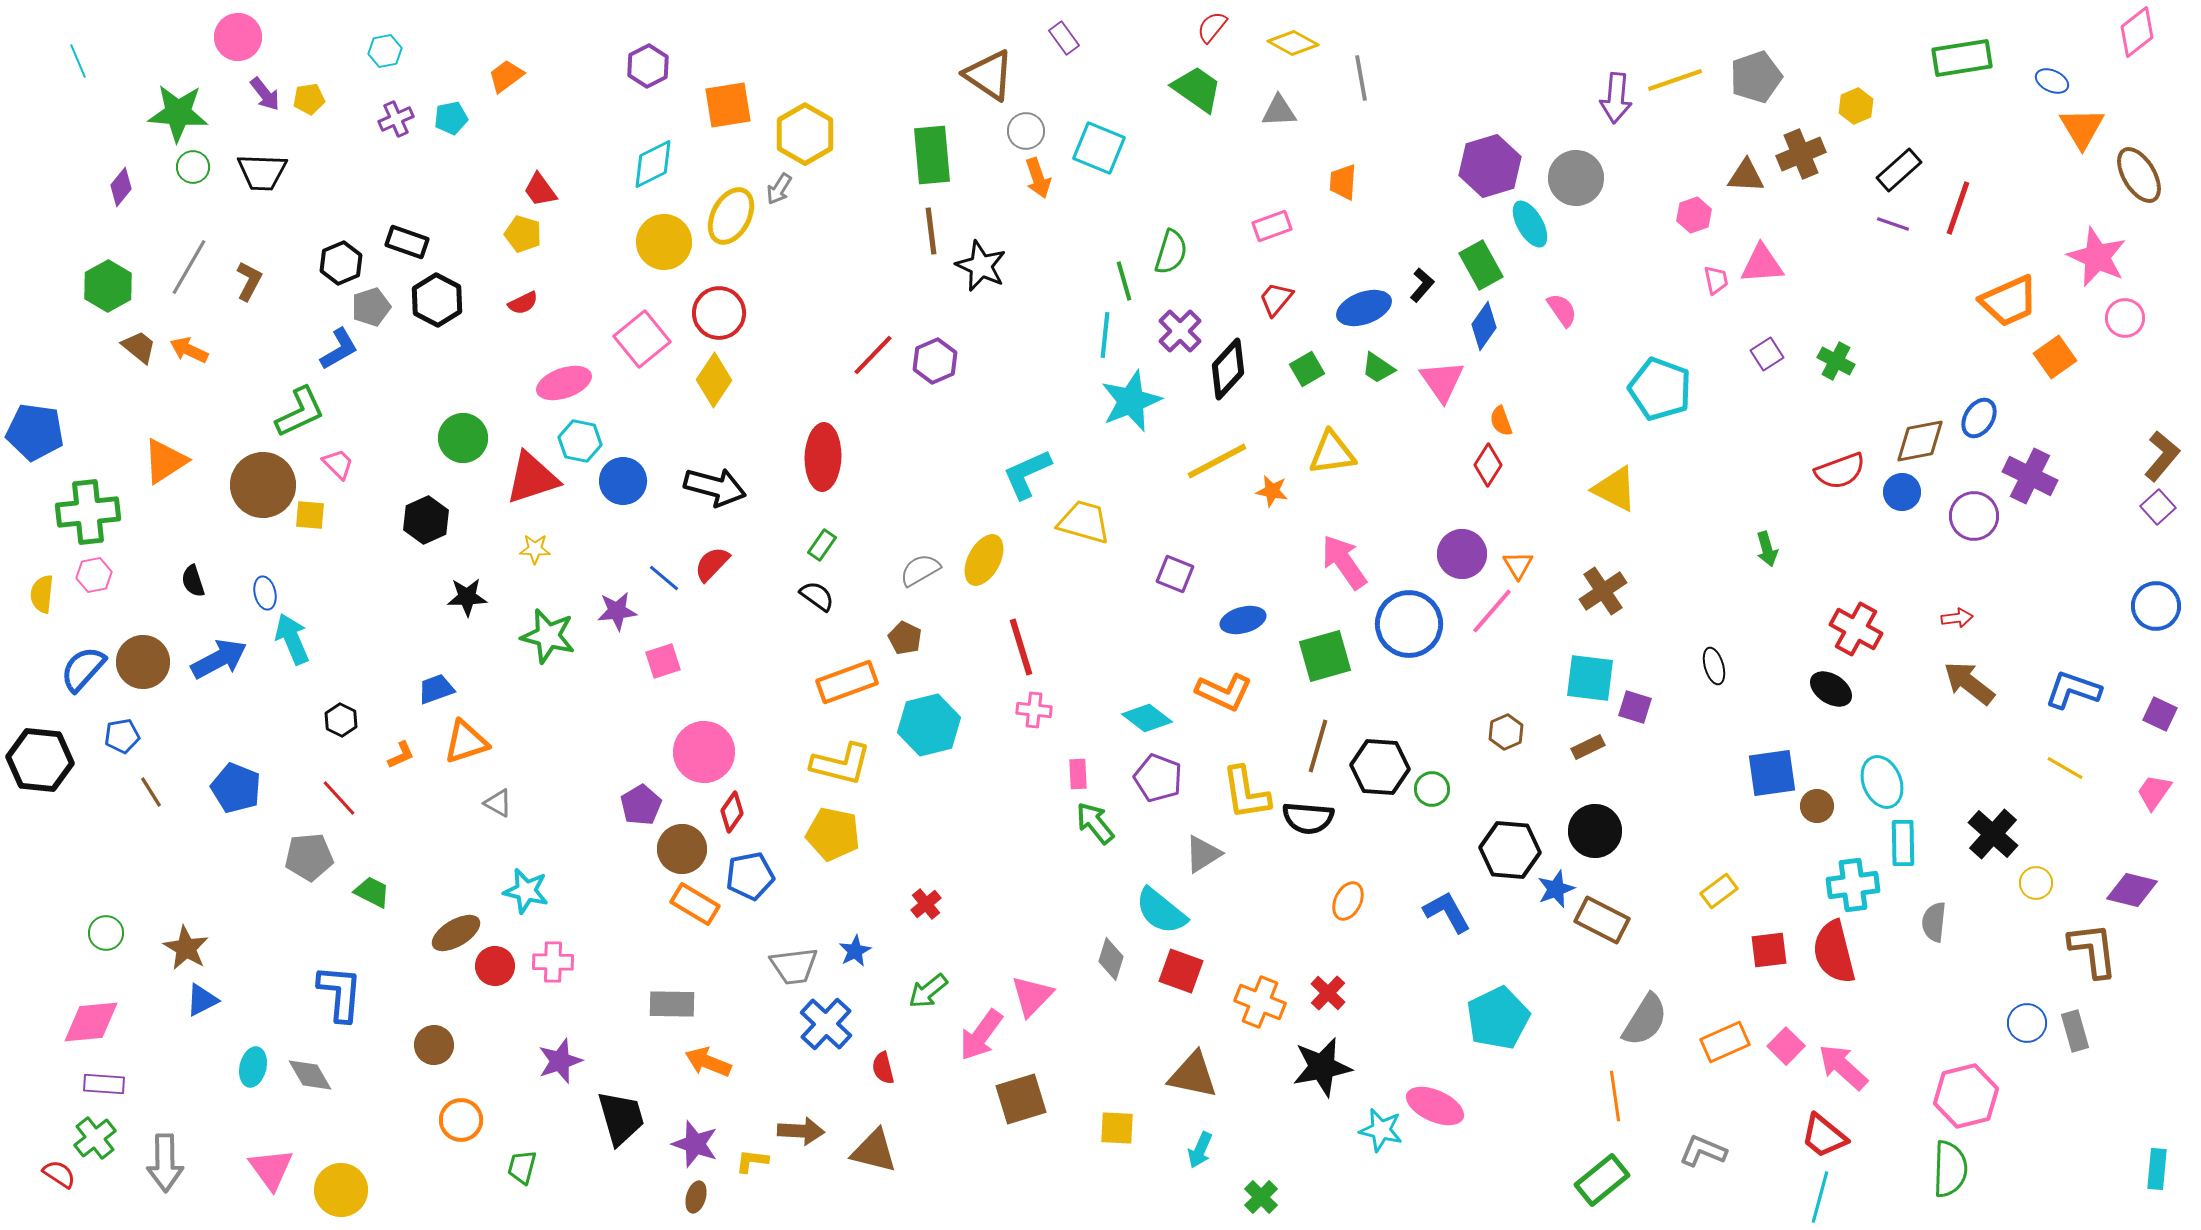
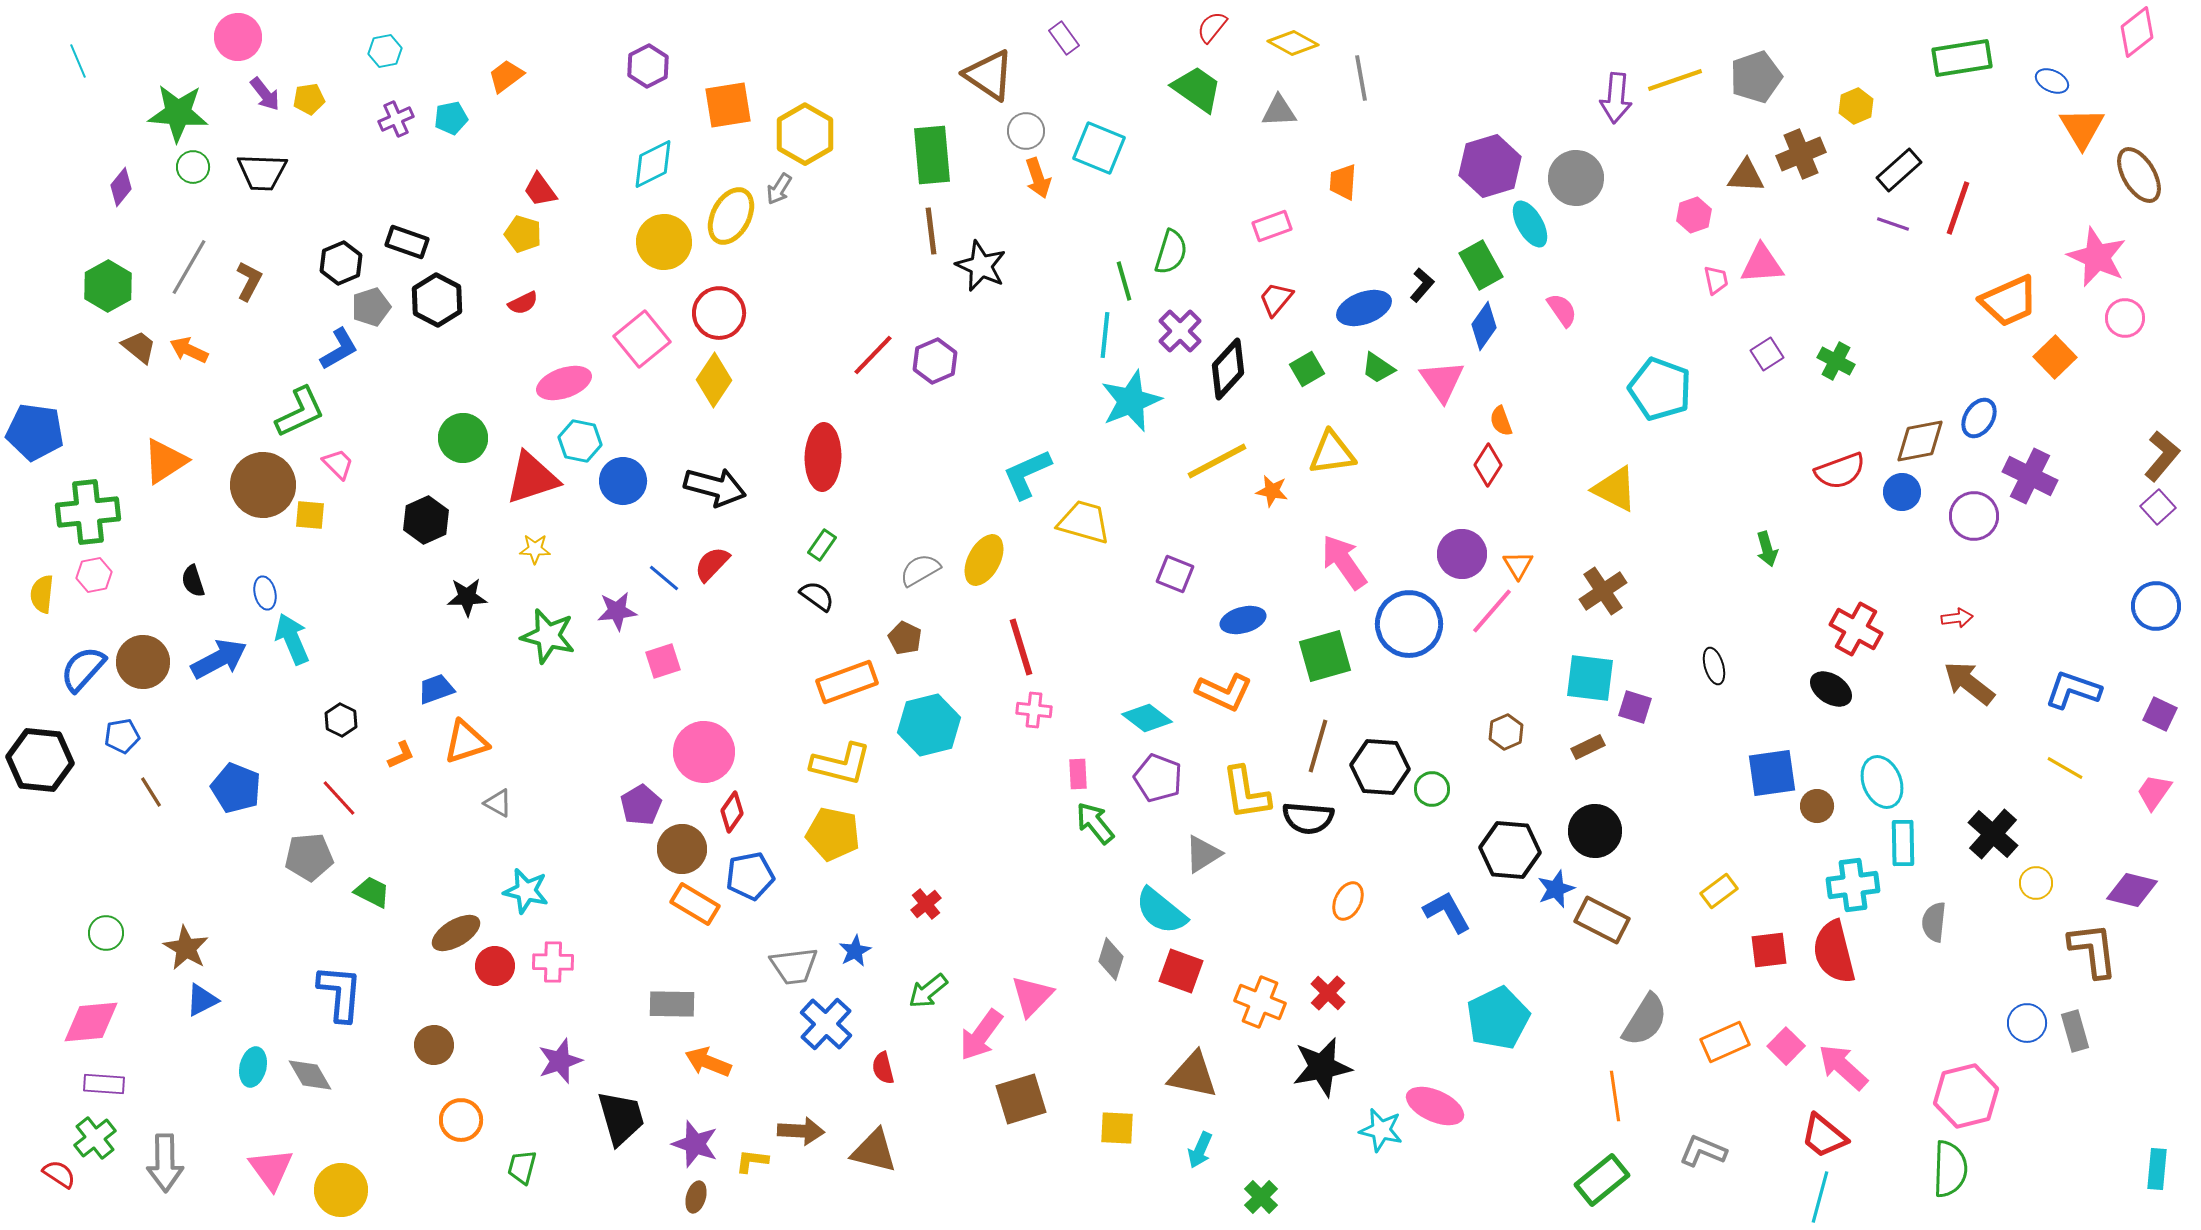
orange square at (2055, 357): rotated 9 degrees counterclockwise
